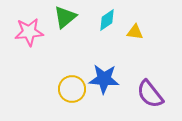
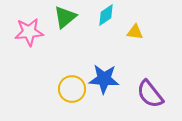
cyan diamond: moved 1 px left, 5 px up
